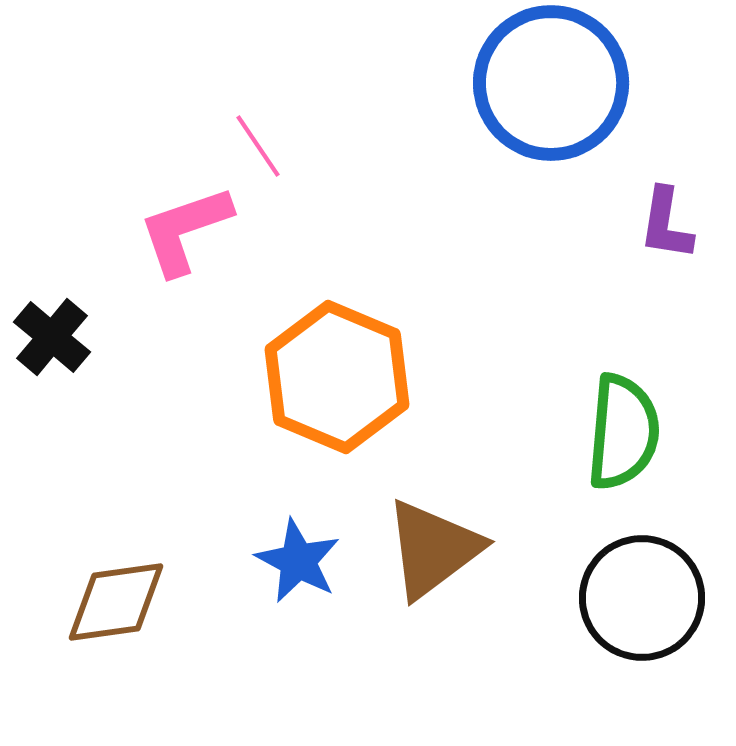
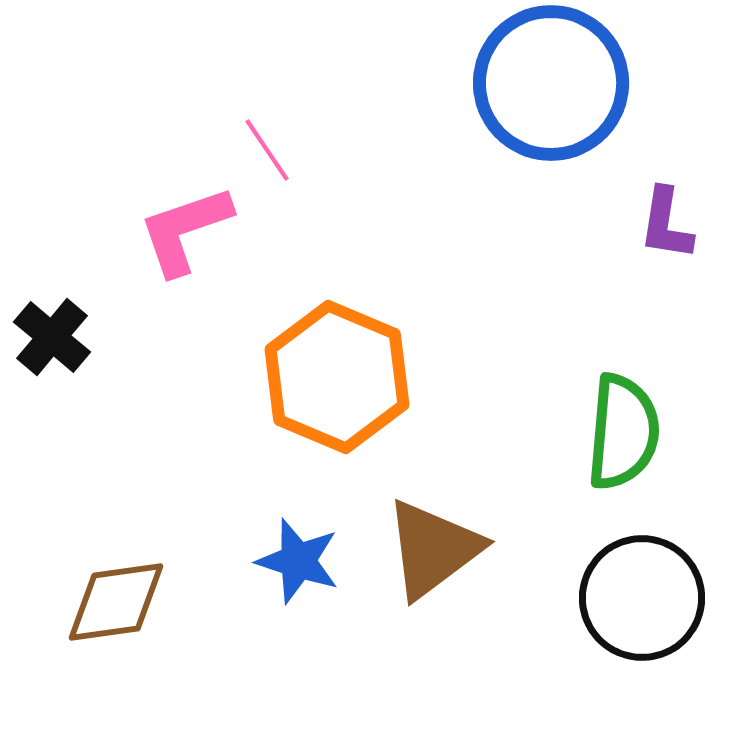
pink line: moved 9 px right, 4 px down
blue star: rotated 10 degrees counterclockwise
